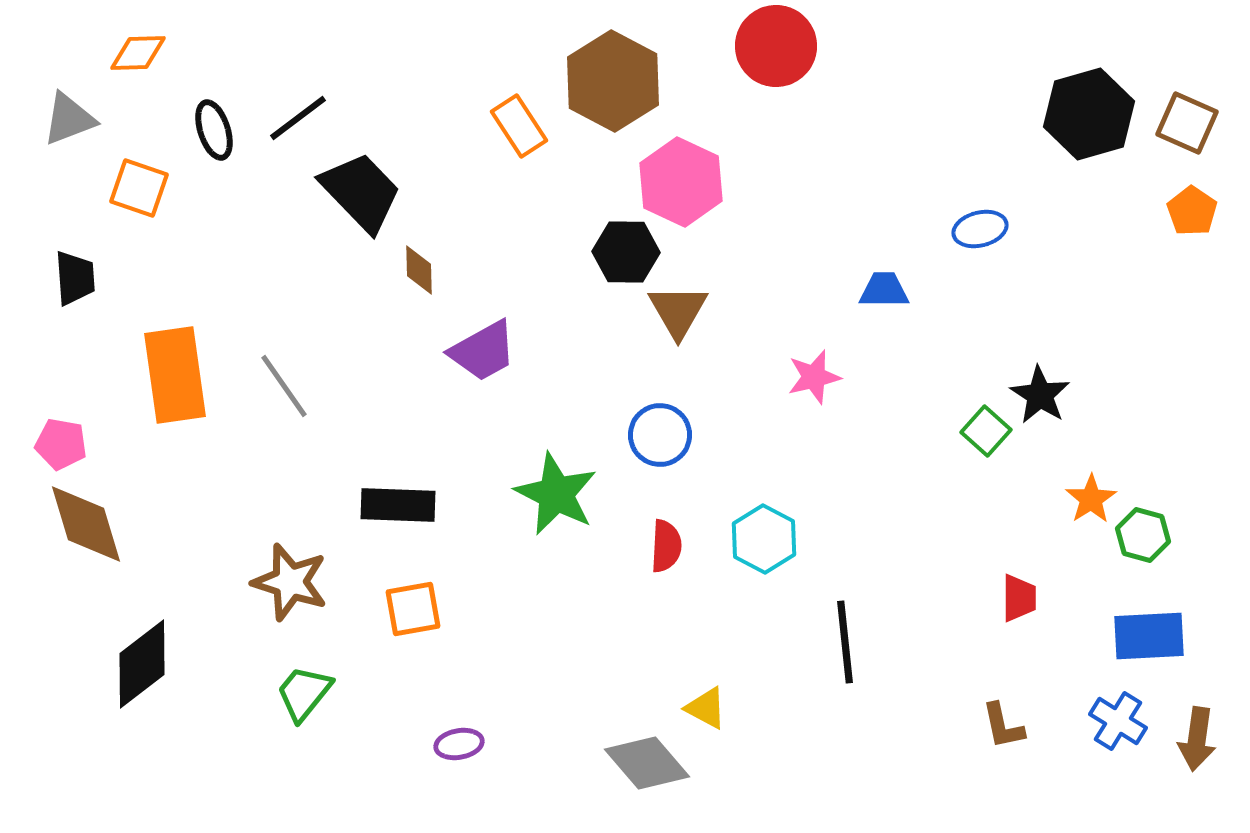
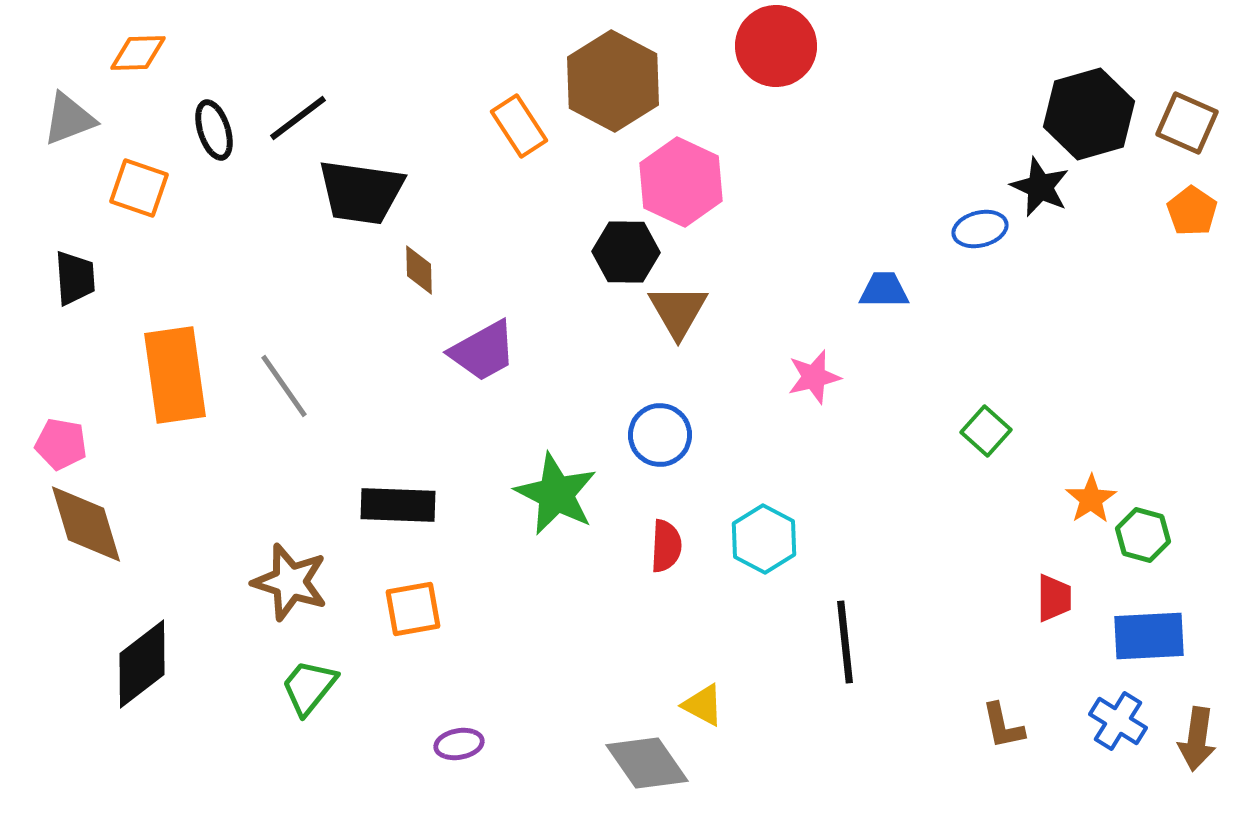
black trapezoid at (361, 192): rotated 142 degrees clockwise
black star at (1040, 395): moved 208 px up; rotated 8 degrees counterclockwise
red trapezoid at (1019, 598): moved 35 px right
green trapezoid at (304, 693): moved 5 px right, 6 px up
yellow triangle at (706, 708): moved 3 px left, 3 px up
gray diamond at (647, 763): rotated 6 degrees clockwise
